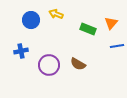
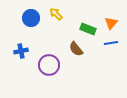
yellow arrow: rotated 24 degrees clockwise
blue circle: moved 2 px up
blue line: moved 6 px left, 3 px up
brown semicircle: moved 2 px left, 15 px up; rotated 21 degrees clockwise
